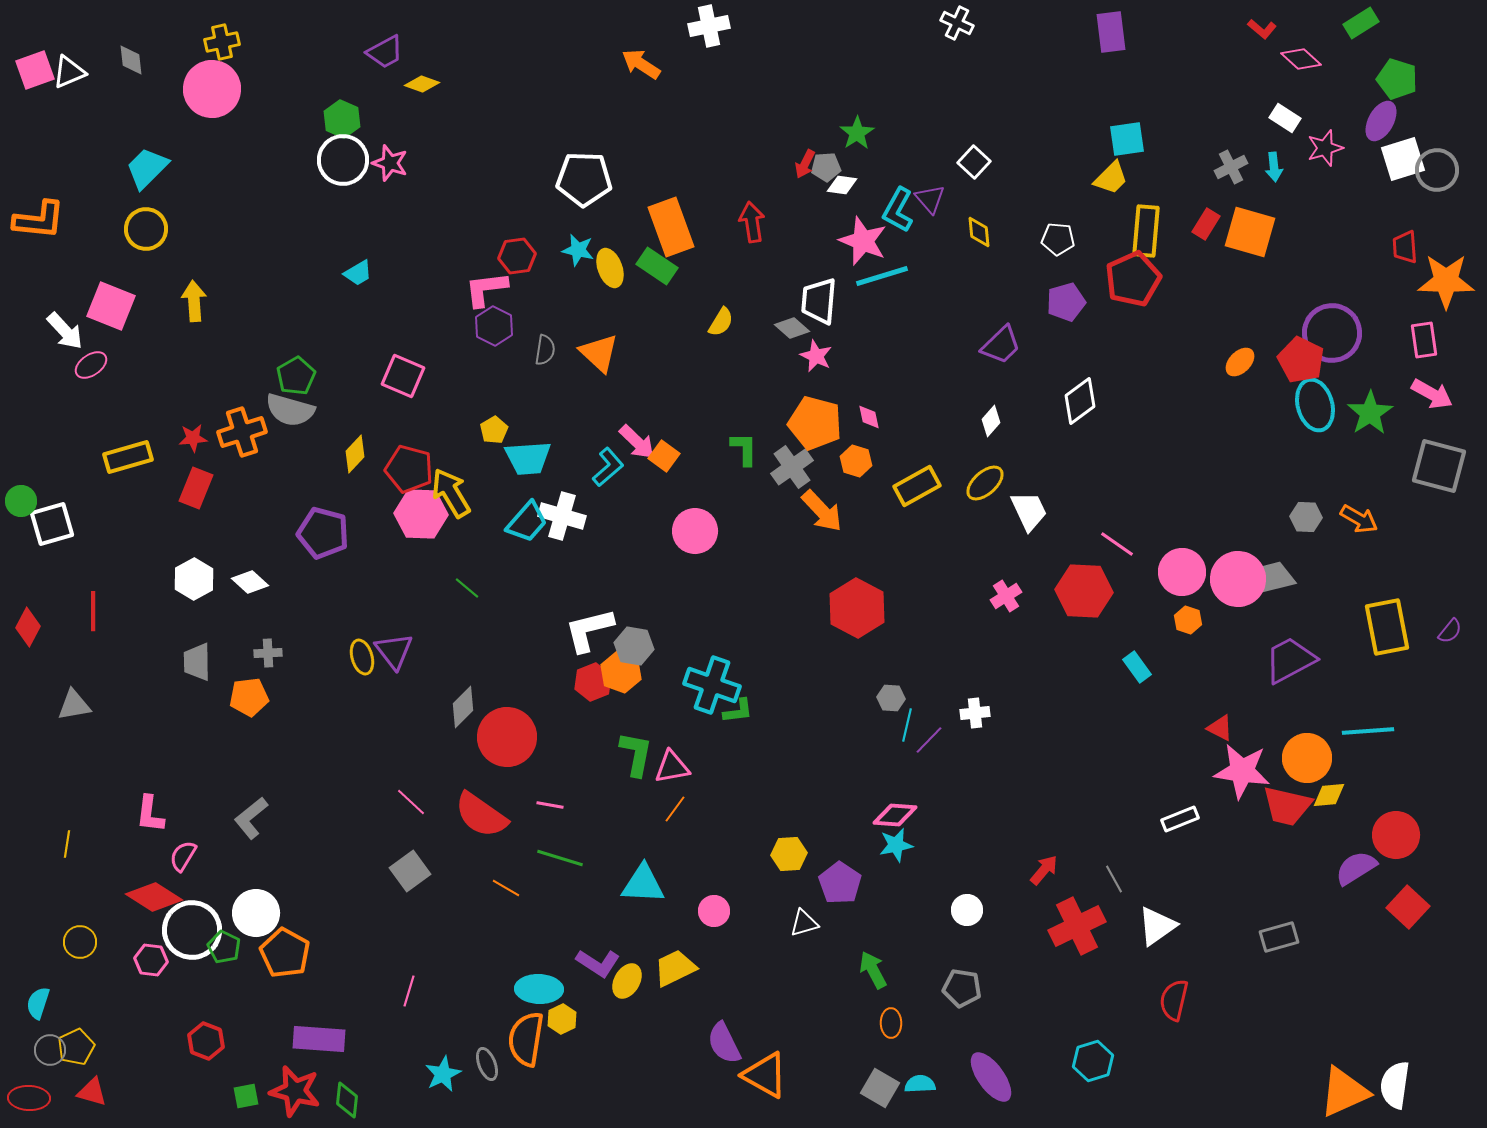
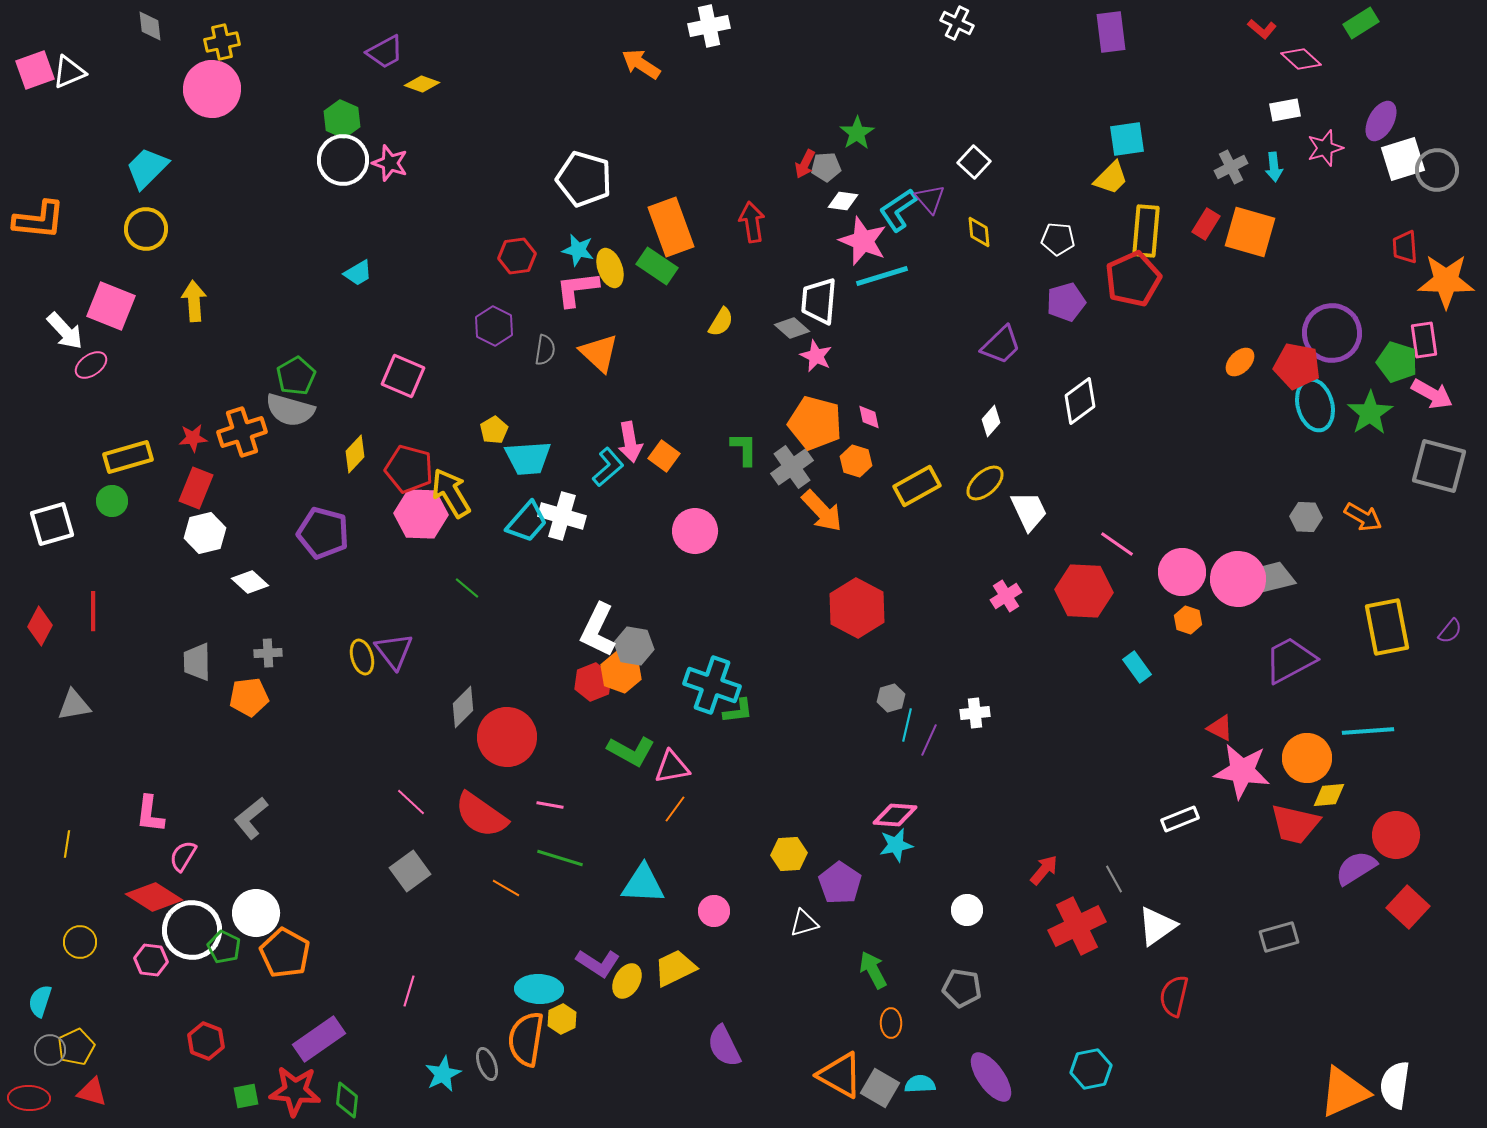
gray diamond at (131, 60): moved 19 px right, 34 px up
green pentagon at (1397, 79): moved 283 px down
white rectangle at (1285, 118): moved 8 px up; rotated 44 degrees counterclockwise
white pentagon at (584, 179): rotated 14 degrees clockwise
white diamond at (842, 185): moved 1 px right, 16 px down
cyan L-shape at (898, 210): rotated 27 degrees clockwise
pink L-shape at (486, 289): moved 91 px right
red pentagon at (1301, 360): moved 4 px left, 6 px down; rotated 15 degrees counterclockwise
pink arrow at (637, 442): moved 7 px left; rotated 36 degrees clockwise
green circle at (21, 501): moved 91 px right
orange arrow at (1359, 519): moved 4 px right, 2 px up
white hexagon at (194, 579): moved 11 px right, 46 px up; rotated 15 degrees clockwise
red diamond at (28, 627): moved 12 px right, 1 px up
white L-shape at (589, 630): moved 9 px right; rotated 50 degrees counterclockwise
gray hexagon at (891, 698): rotated 20 degrees counterclockwise
purple line at (929, 740): rotated 20 degrees counterclockwise
green L-shape at (636, 754): moved 5 px left, 3 px up; rotated 108 degrees clockwise
red trapezoid at (1287, 806): moved 8 px right, 18 px down
red semicircle at (1174, 1000): moved 4 px up
cyan semicircle at (38, 1003): moved 2 px right, 2 px up
purple rectangle at (319, 1039): rotated 39 degrees counterclockwise
purple semicircle at (724, 1043): moved 3 px down
cyan hexagon at (1093, 1061): moved 2 px left, 8 px down; rotated 6 degrees clockwise
orange triangle at (765, 1075): moved 75 px right
red star at (295, 1091): rotated 9 degrees counterclockwise
